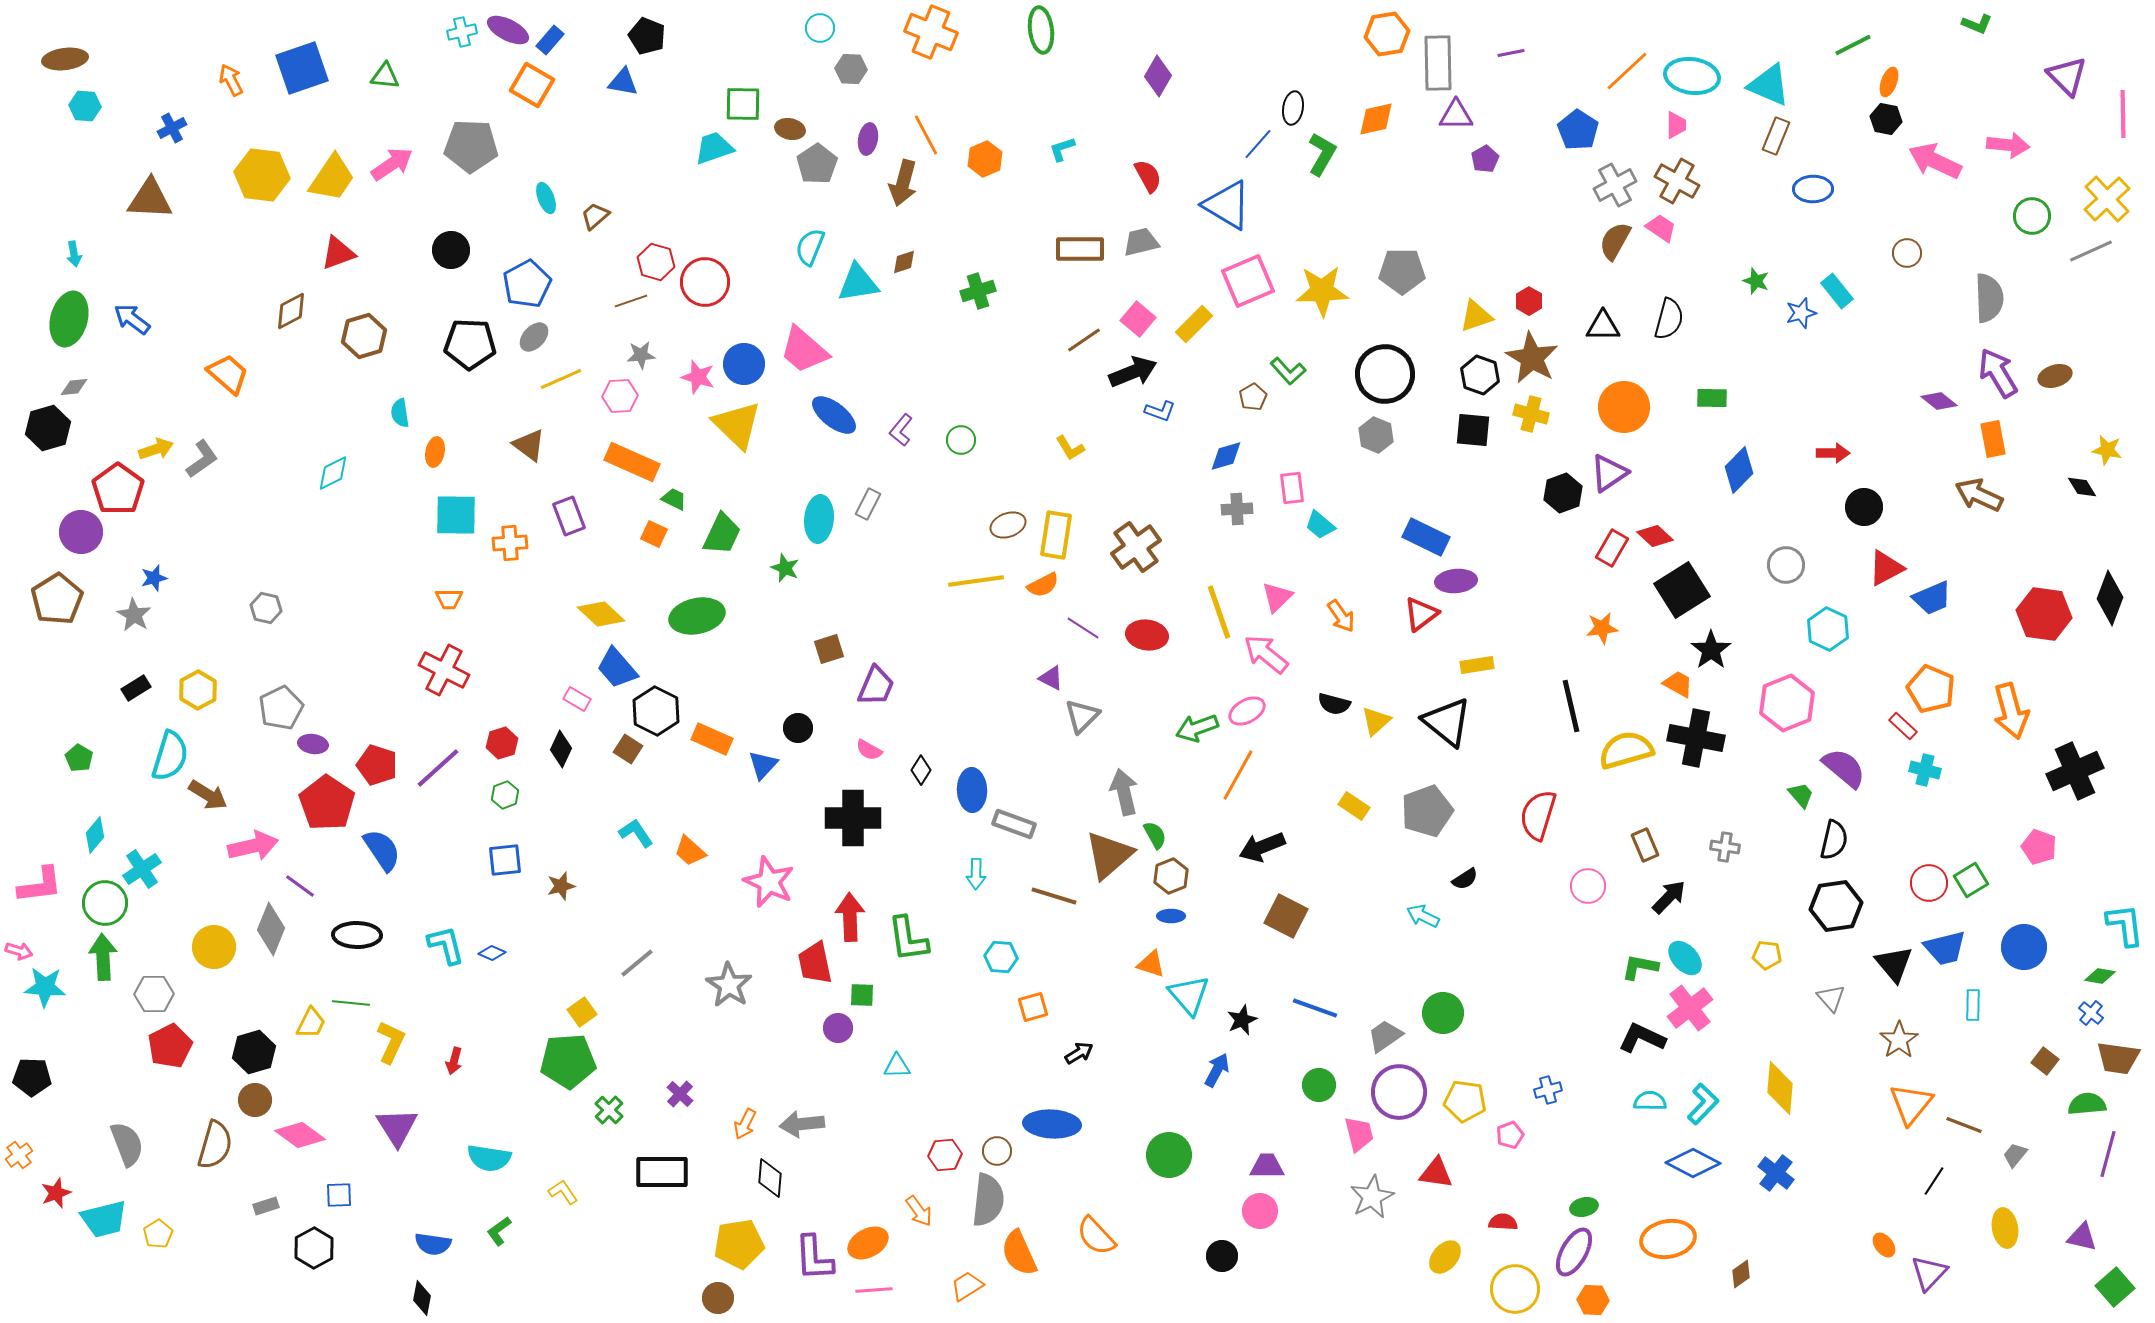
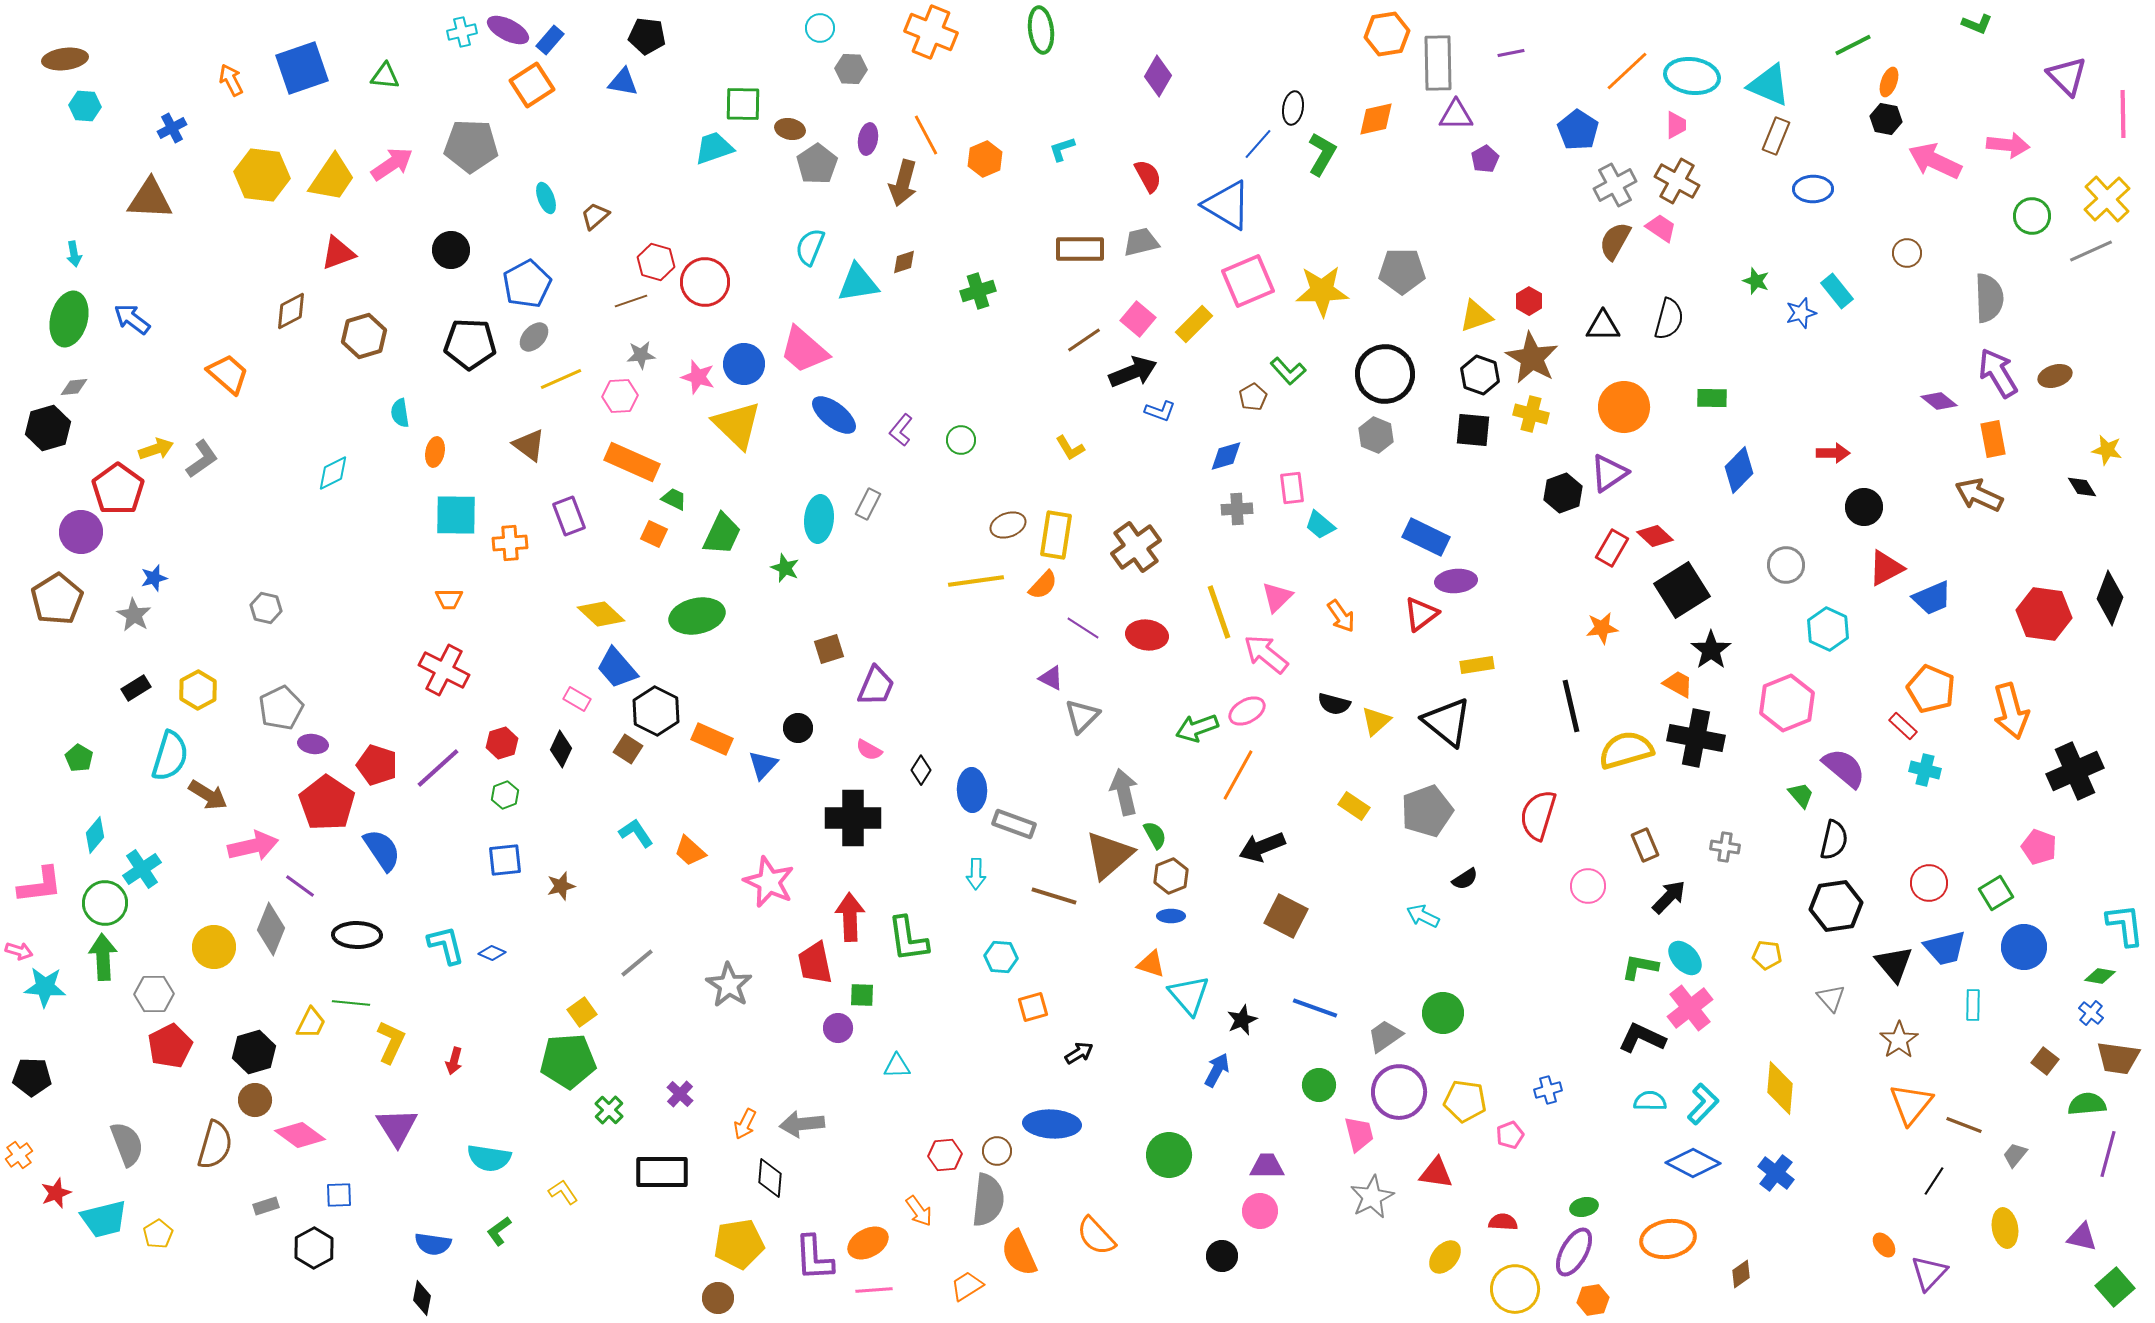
black pentagon at (647, 36): rotated 15 degrees counterclockwise
orange square at (532, 85): rotated 27 degrees clockwise
orange semicircle at (1043, 585): rotated 20 degrees counterclockwise
green square at (1971, 880): moved 25 px right, 13 px down
orange hexagon at (1593, 1300): rotated 12 degrees counterclockwise
